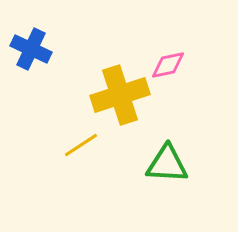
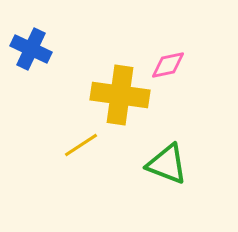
yellow cross: rotated 26 degrees clockwise
green triangle: rotated 18 degrees clockwise
